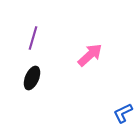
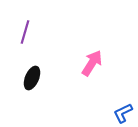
purple line: moved 8 px left, 6 px up
pink arrow: moved 2 px right, 8 px down; rotated 16 degrees counterclockwise
